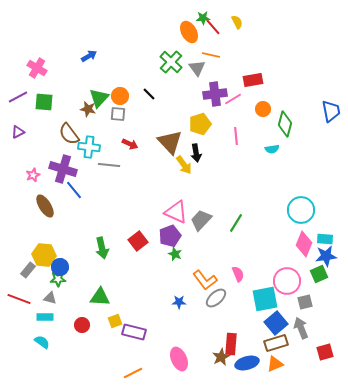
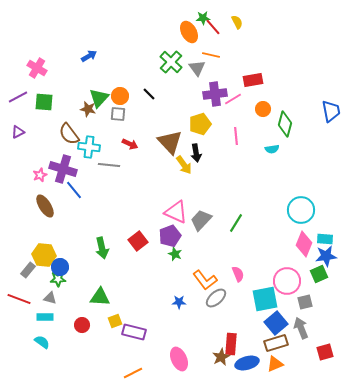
pink star at (33, 175): moved 7 px right
